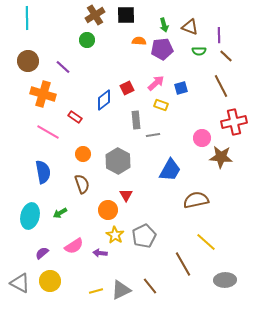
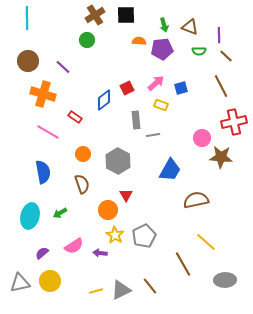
gray triangle at (20, 283): rotated 40 degrees counterclockwise
